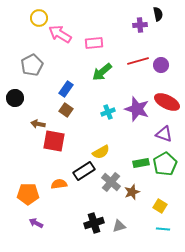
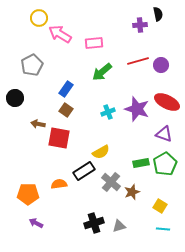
red square: moved 5 px right, 3 px up
